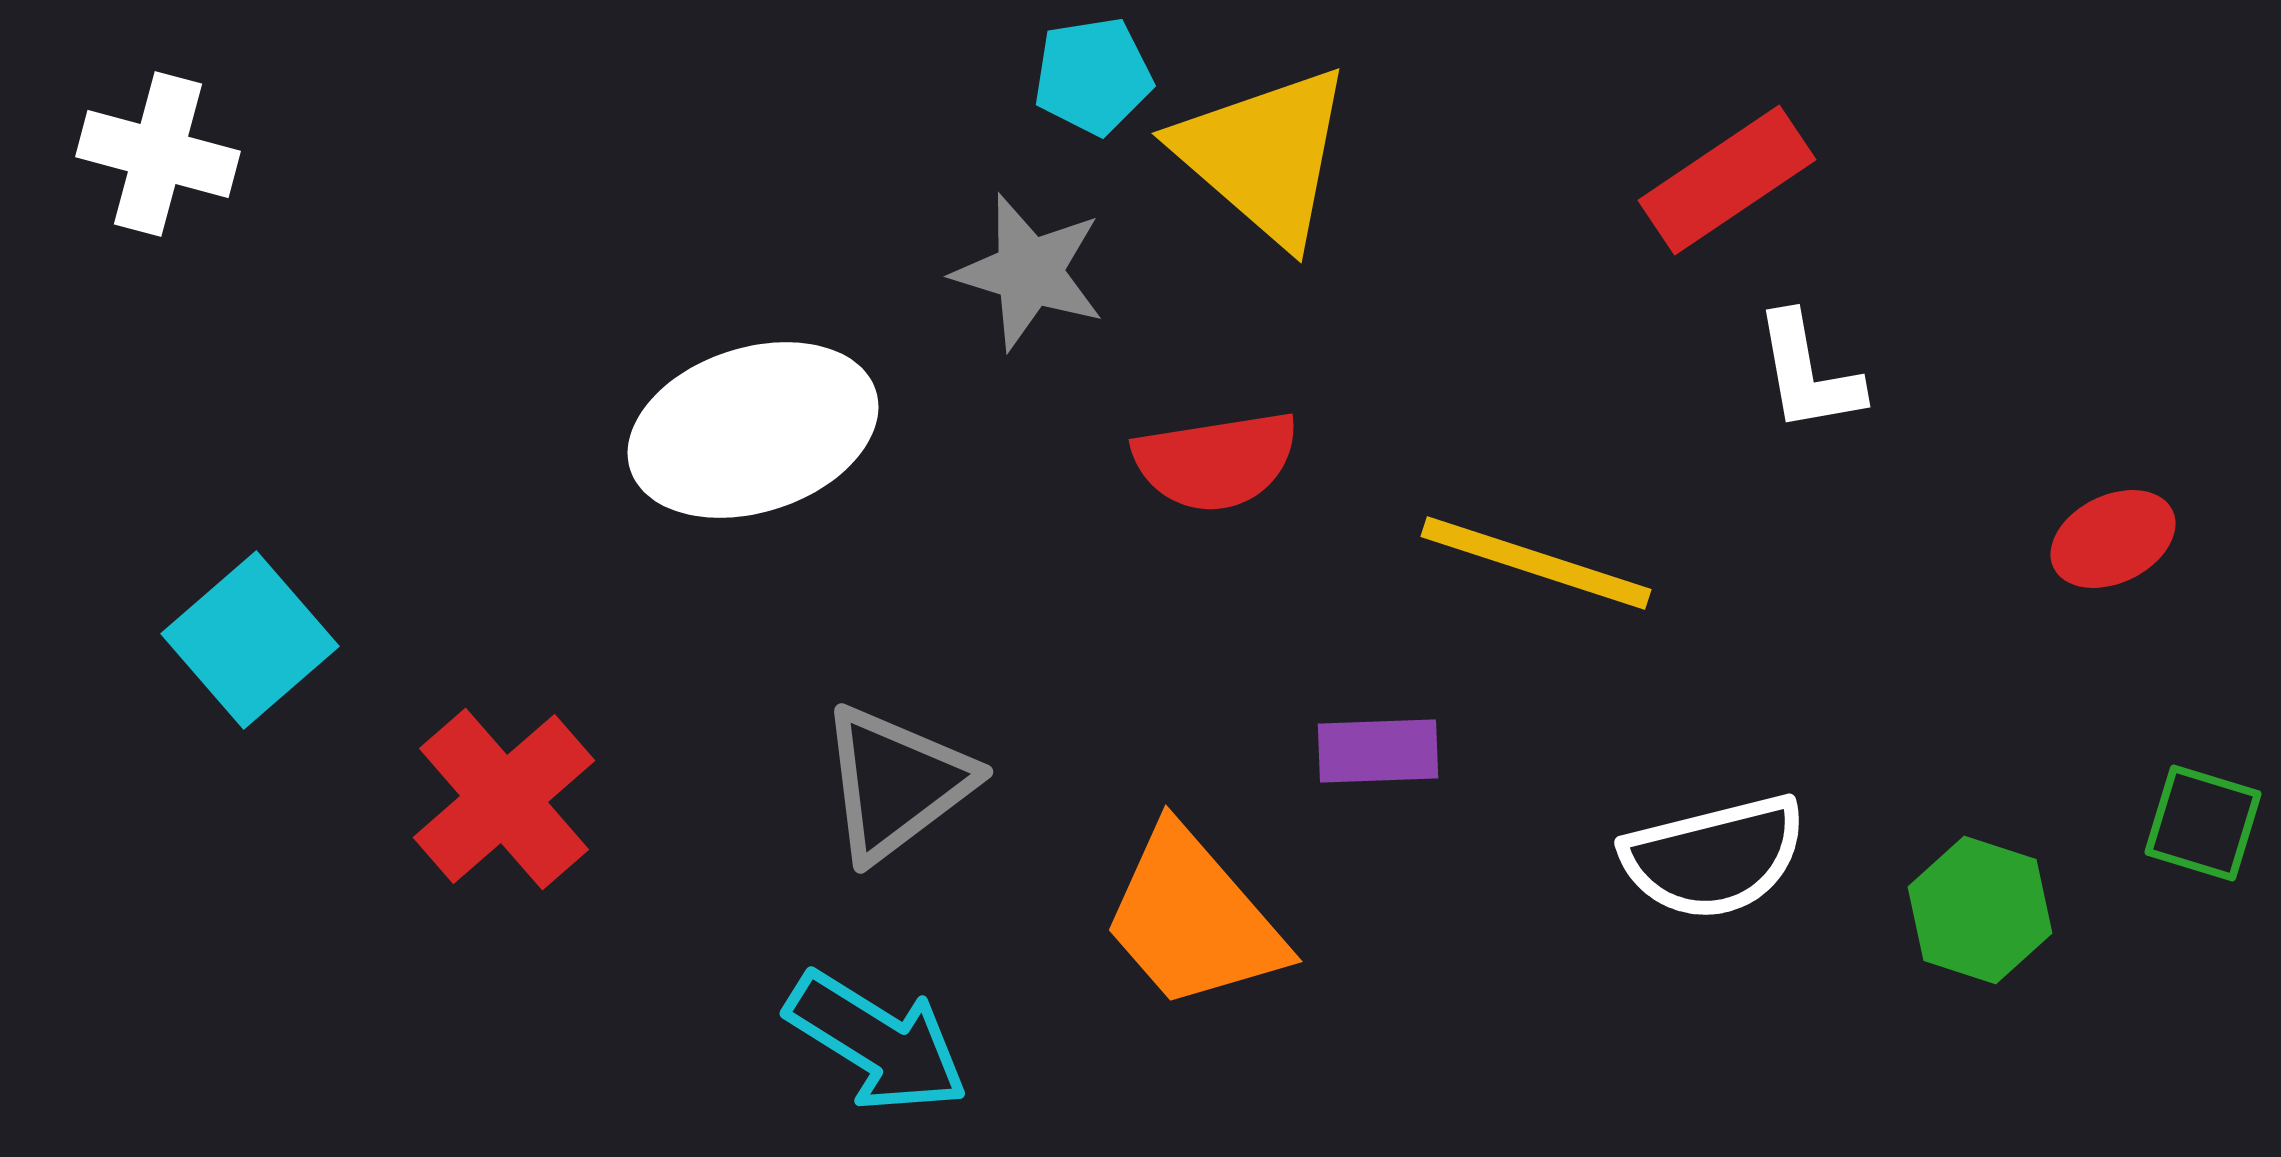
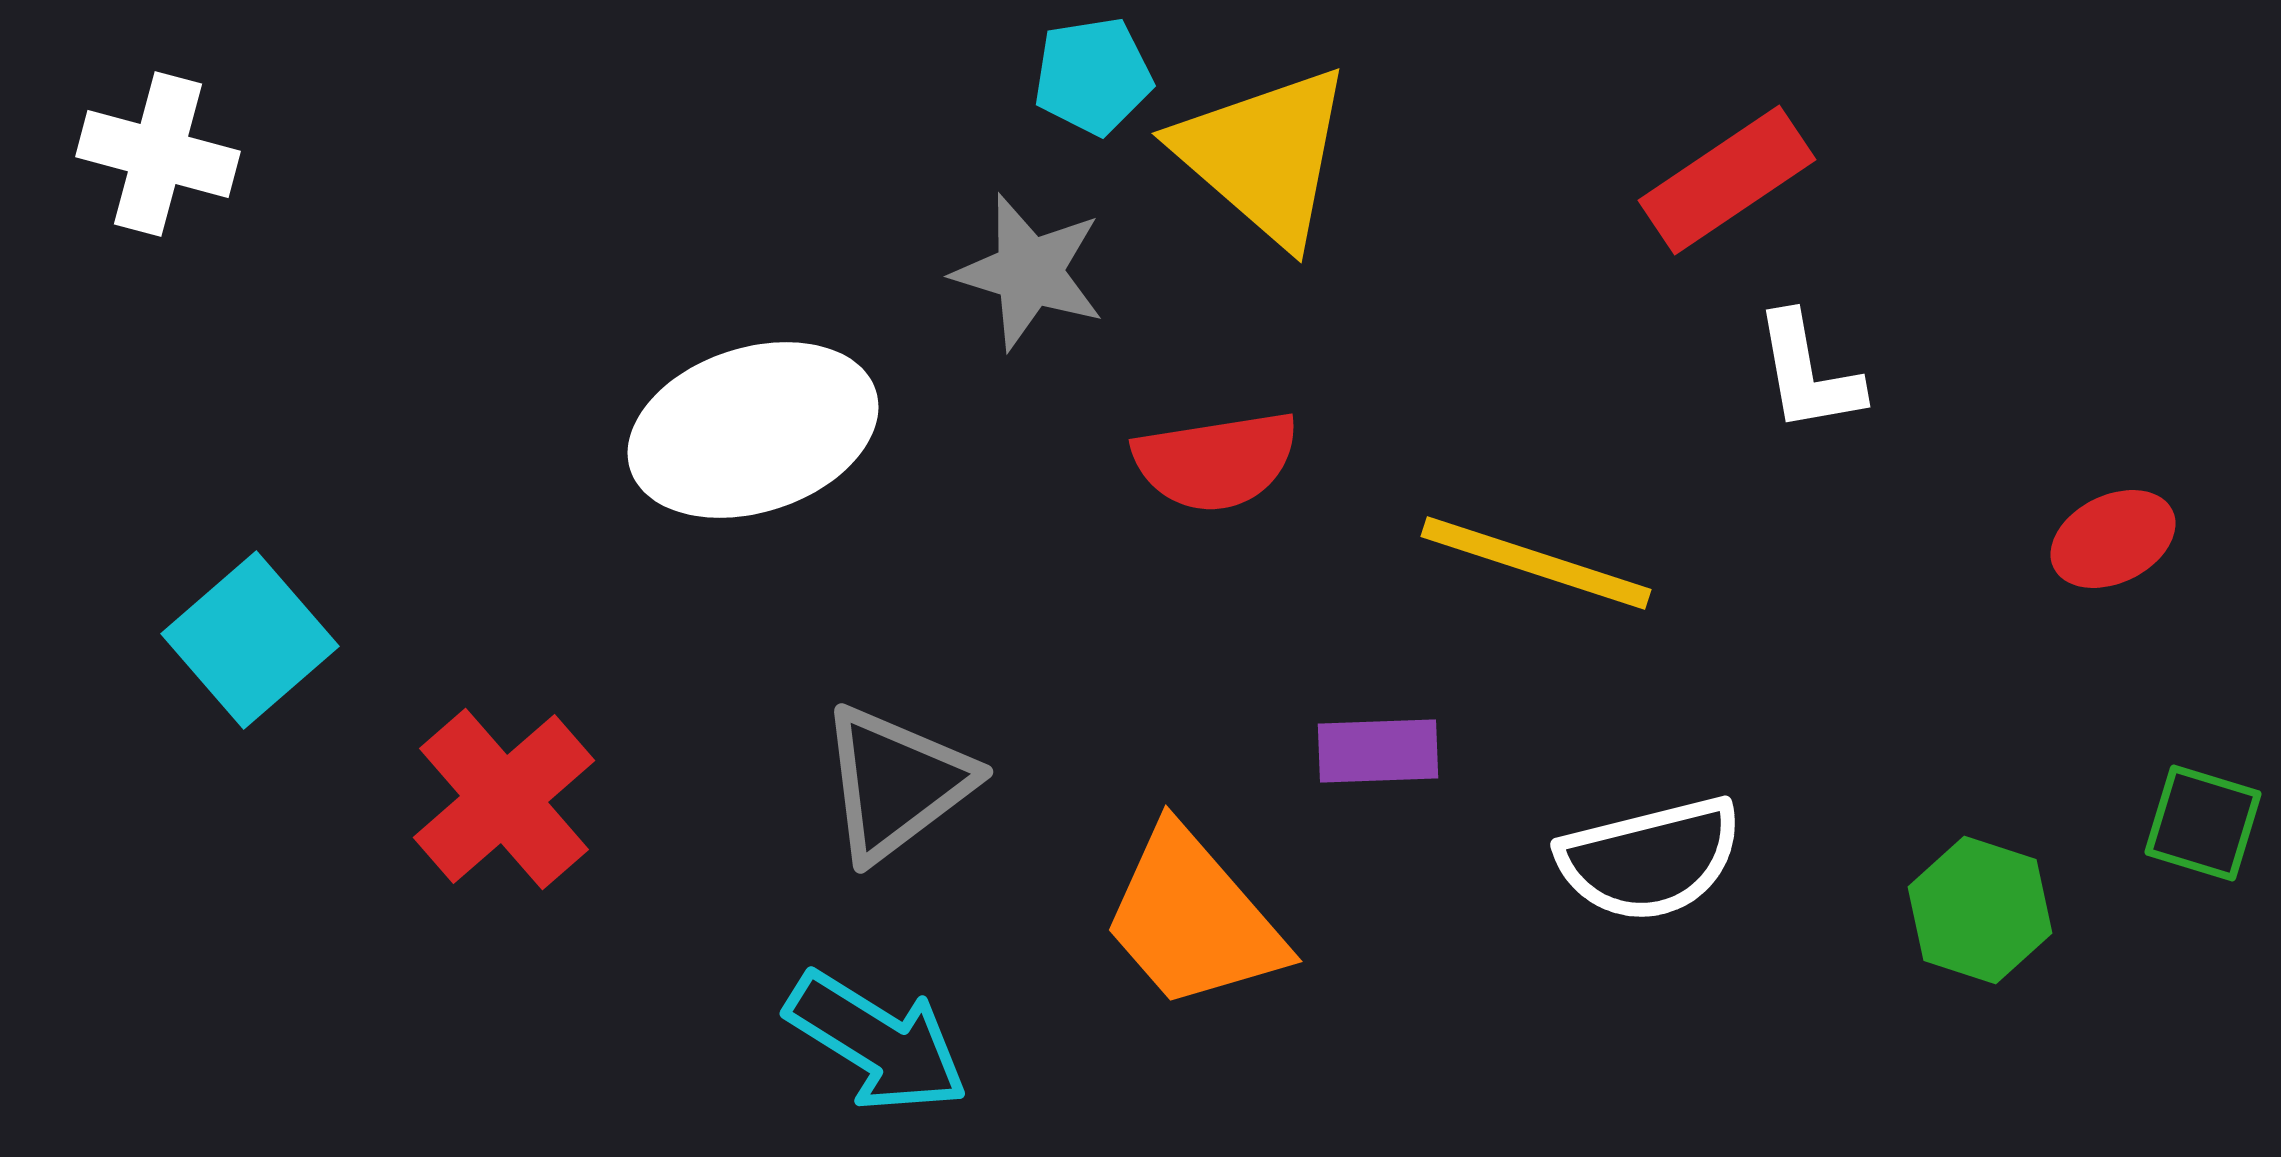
white semicircle: moved 64 px left, 2 px down
